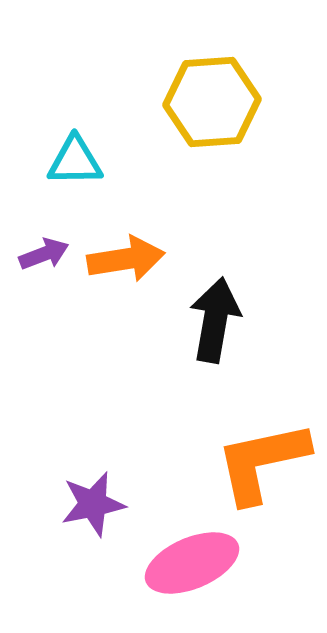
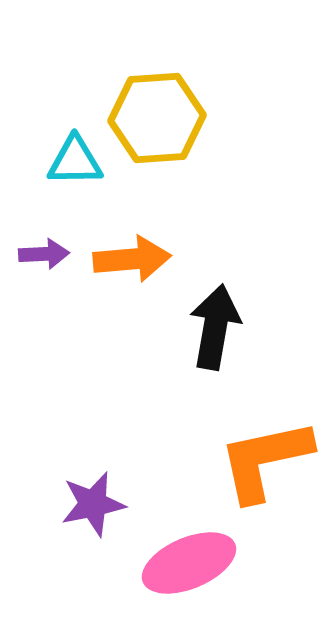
yellow hexagon: moved 55 px left, 16 px down
purple arrow: rotated 18 degrees clockwise
orange arrow: moved 6 px right; rotated 4 degrees clockwise
black arrow: moved 7 px down
orange L-shape: moved 3 px right, 2 px up
pink ellipse: moved 3 px left
